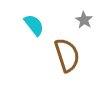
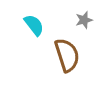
gray star: rotated 24 degrees clockwise
